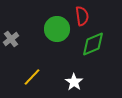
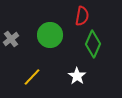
red semicircle: rotated 18 degrees clockwise
green circle: moved 7 px left, 6 px down
green diamond: rotated 44 degrees counterclockwise
white star: moved 3 px right, 6 px up
